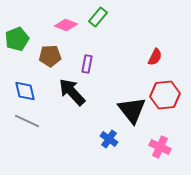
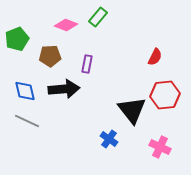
black arrow: moved 8 px left, 3 px up; rotated 128 degrees clockwise
